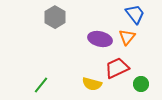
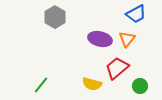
blue trapezoid: moved 1 px right; rotated 100 degrees clockwise
orange triangle: moved 2 px down
red trapezoid: rotated 15 degrees counterclockwise
green circle: moved 1 px left, 2 px down
